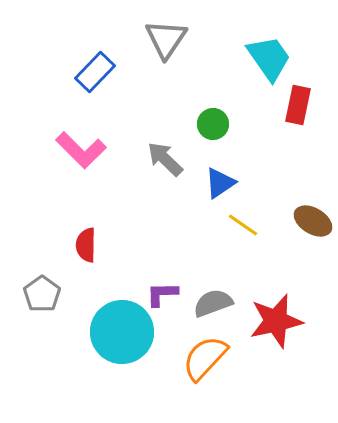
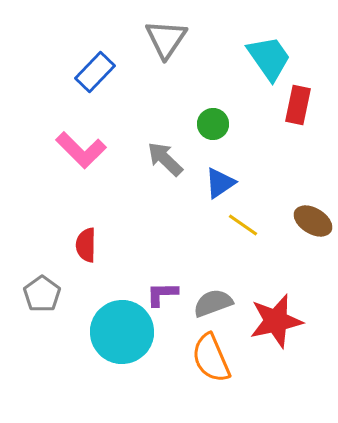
orange semicircle: moved 6 px right; rotated 66 degrees counterclockwise
